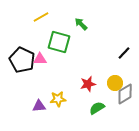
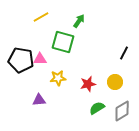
green arrow: moved 2 px left, 3 px up; rotated 80 degrees clockwise
green square: moved 4 px right
black line: rotated 16 degrees counterclockwise
black pentagon: moved 1 px left; rotated 15 degrees counterclockwise
yellow circle: moved 1 px up
gray diamond: moved 3 px left, 17 px down
yellow star: moved 21 px up
purple triangle: moved 6 px up
